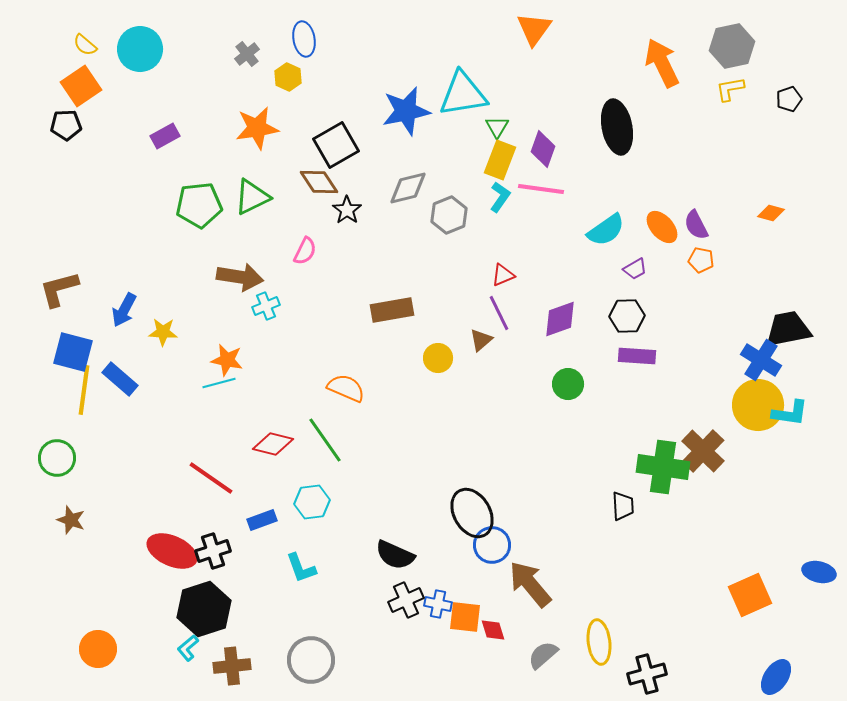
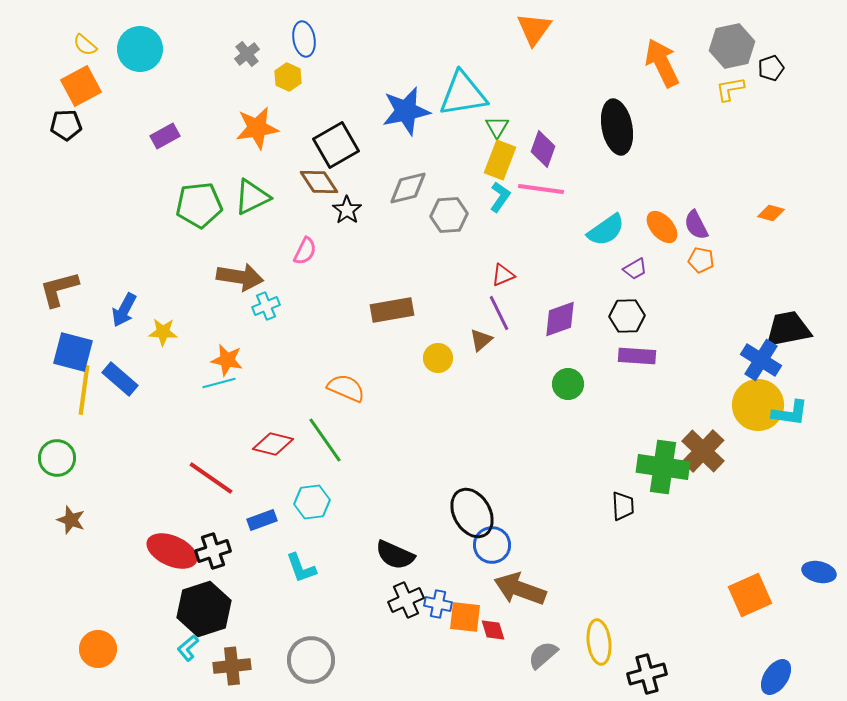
orange square at (81, 86): rotated 6 degrees clockwise
black pentagon at (789, 99): moved 18 px left, 31 px up
gray hexagon at (449, 215): rotated 18 degrees clockwise
brown arrow at (530, 584): moved 10 px left, 5 px down; rotated 30 degrees counterclockwise
